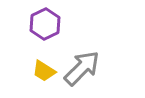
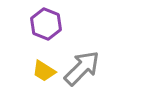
purple hexagon: moved 1 px right; rotated 12 degrees counterclockwise
